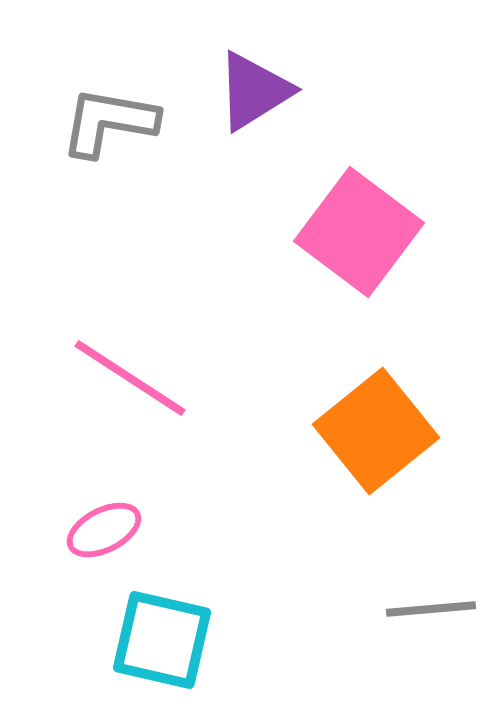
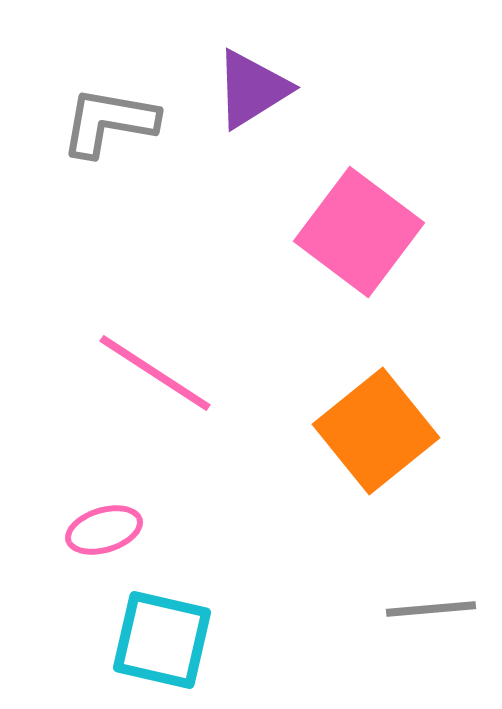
purple triangle: moved 2 px left, 2 px up
pink line: moved 25 px right, 5 px up
pink ellipse: rotated 10 degrees clockwise
